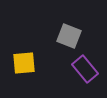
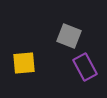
purple rectangle: moved 2 px up; rotated 12 degrees clockwise
